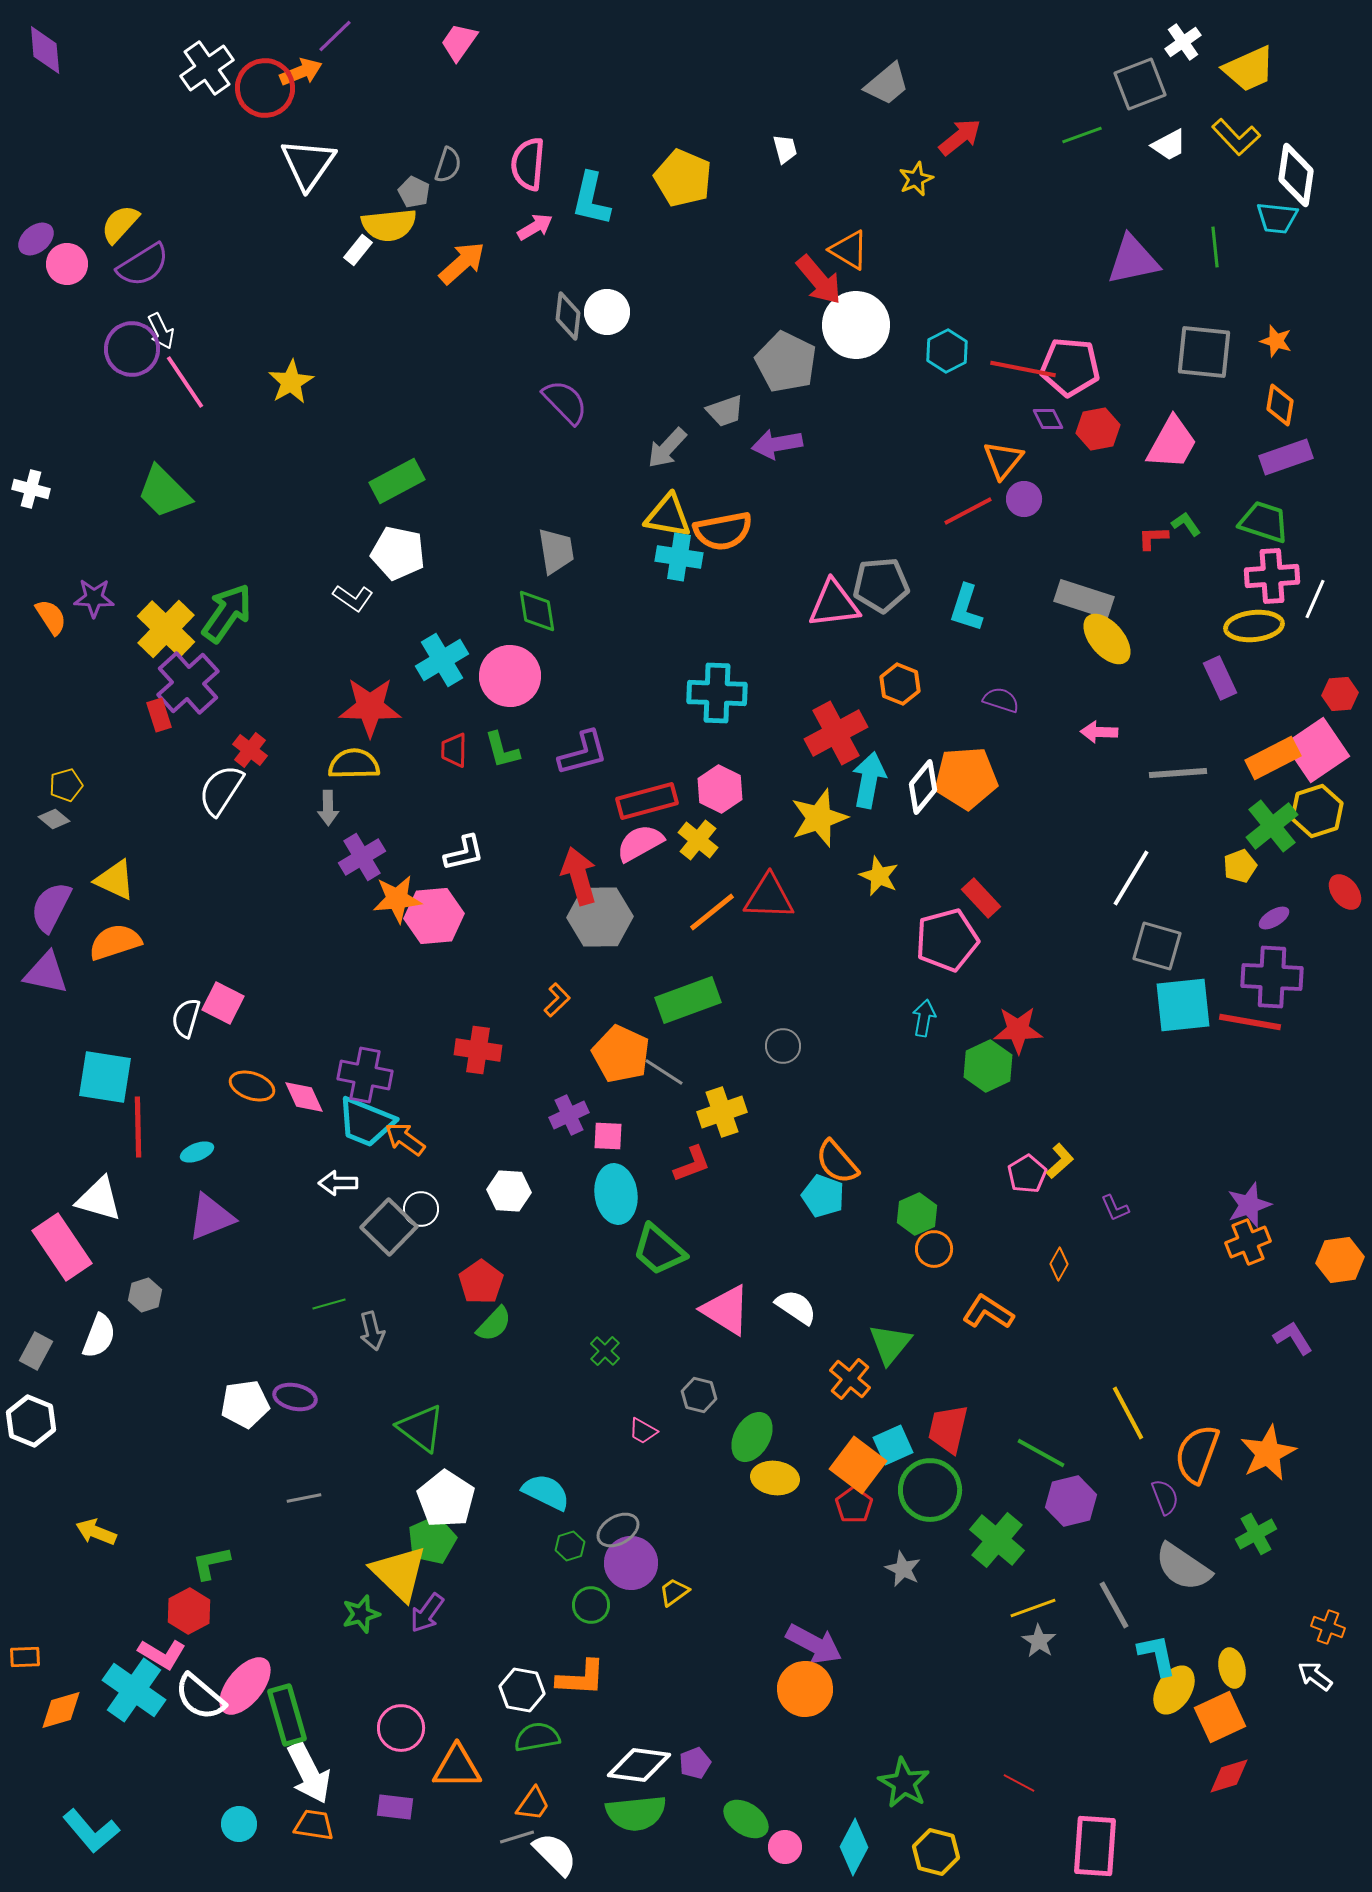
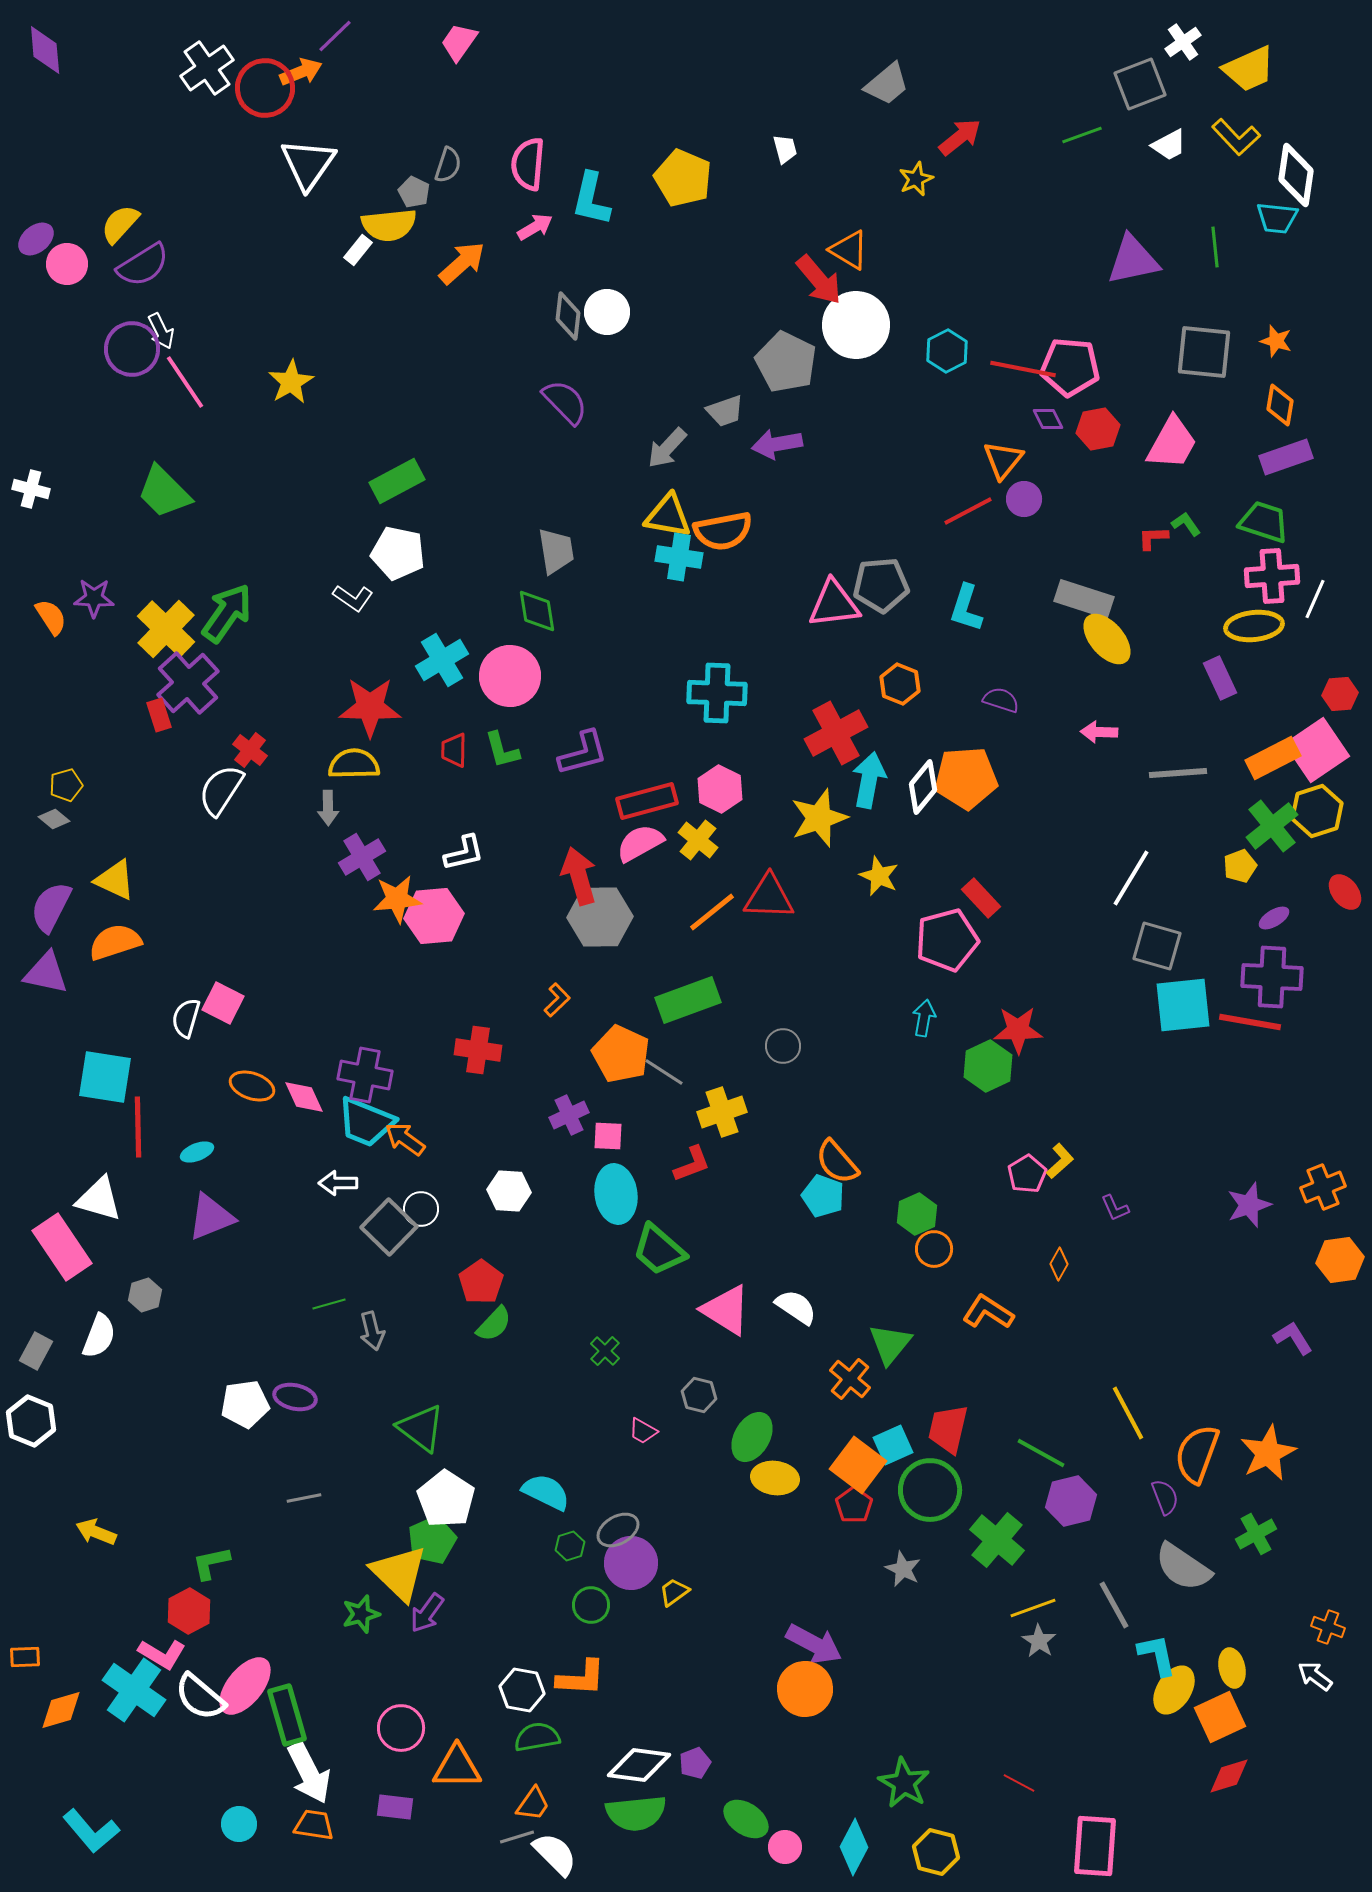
orange cross at (1248, 1242): moved 75 px right, 55 px up
